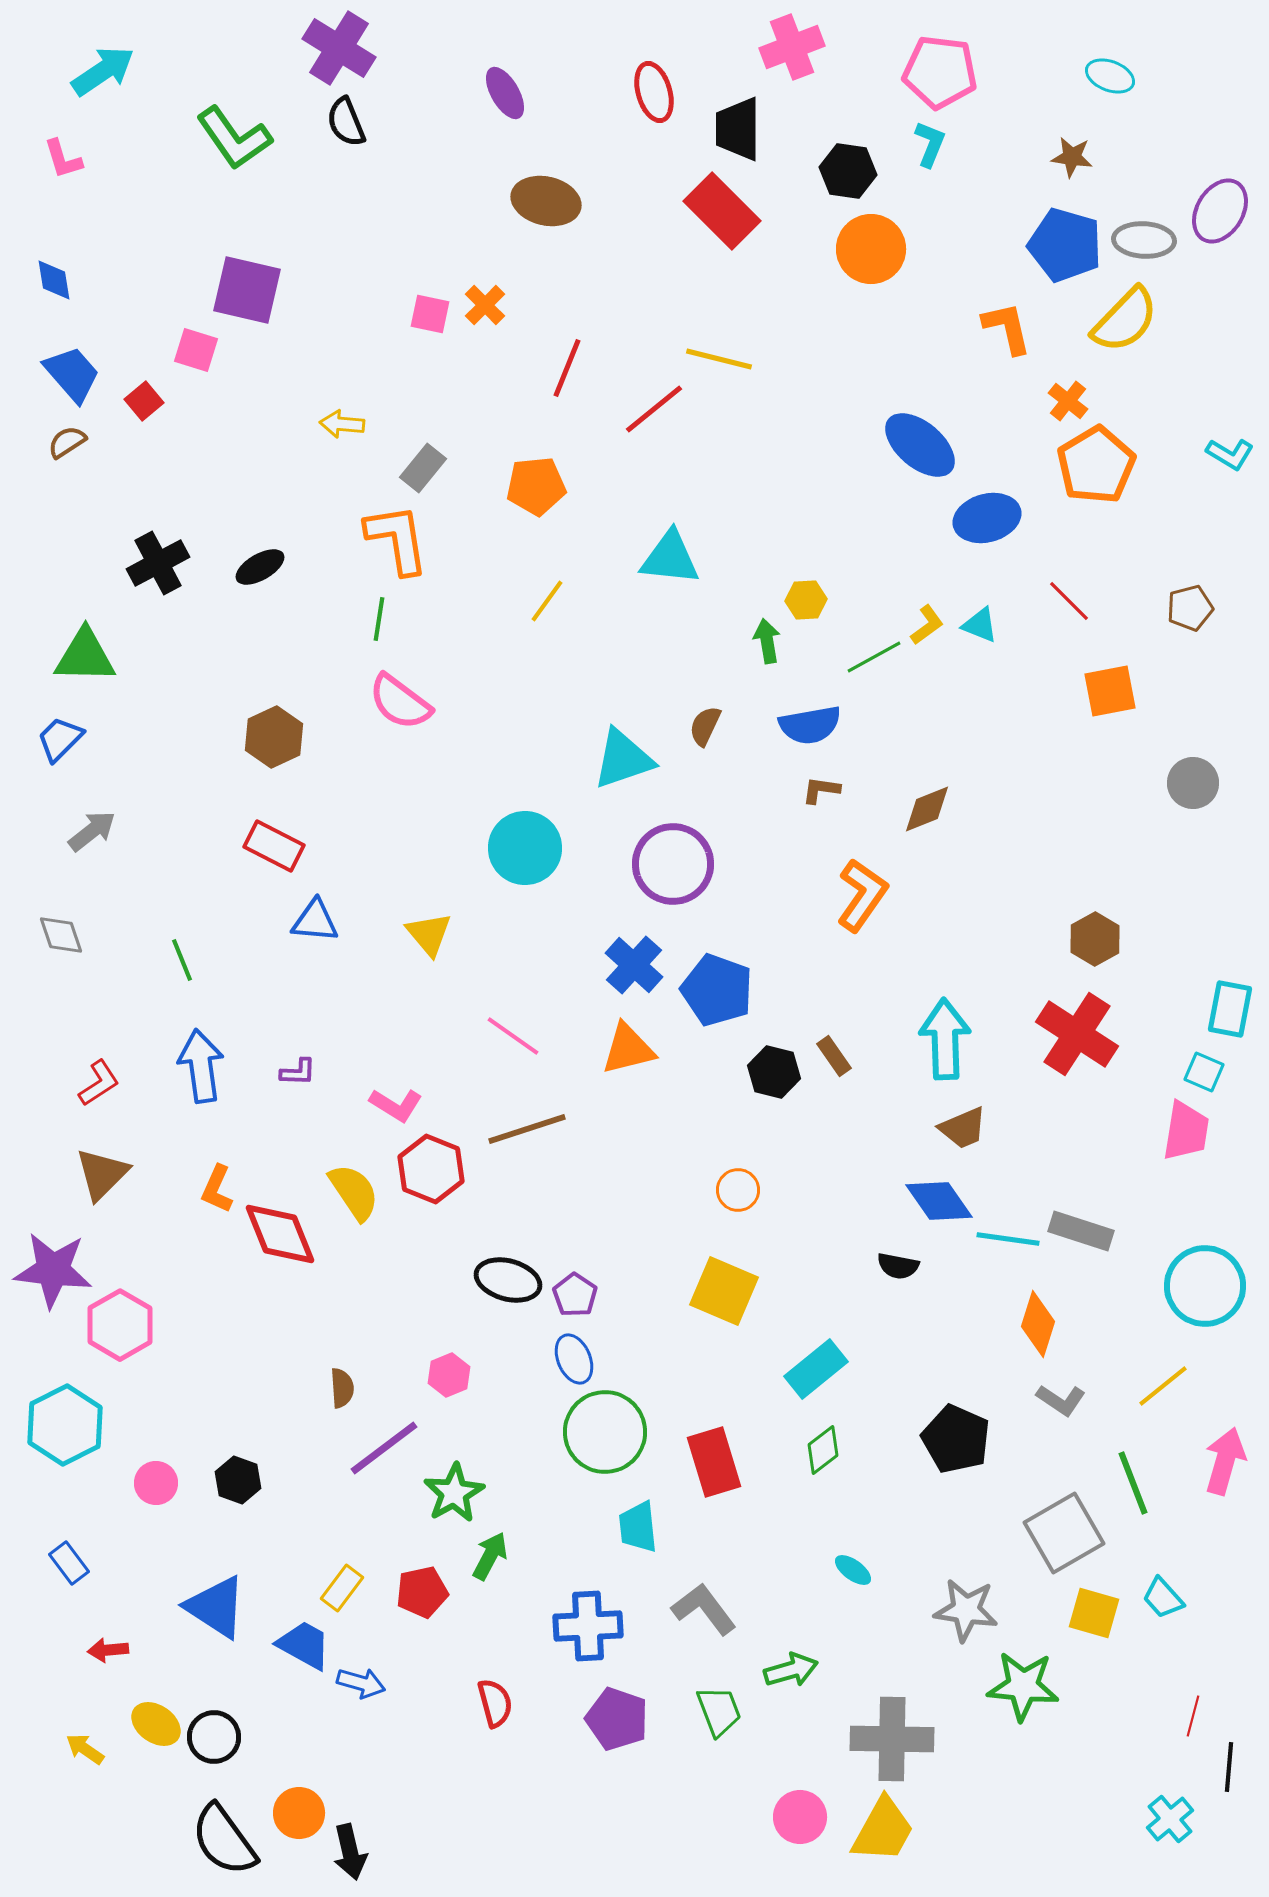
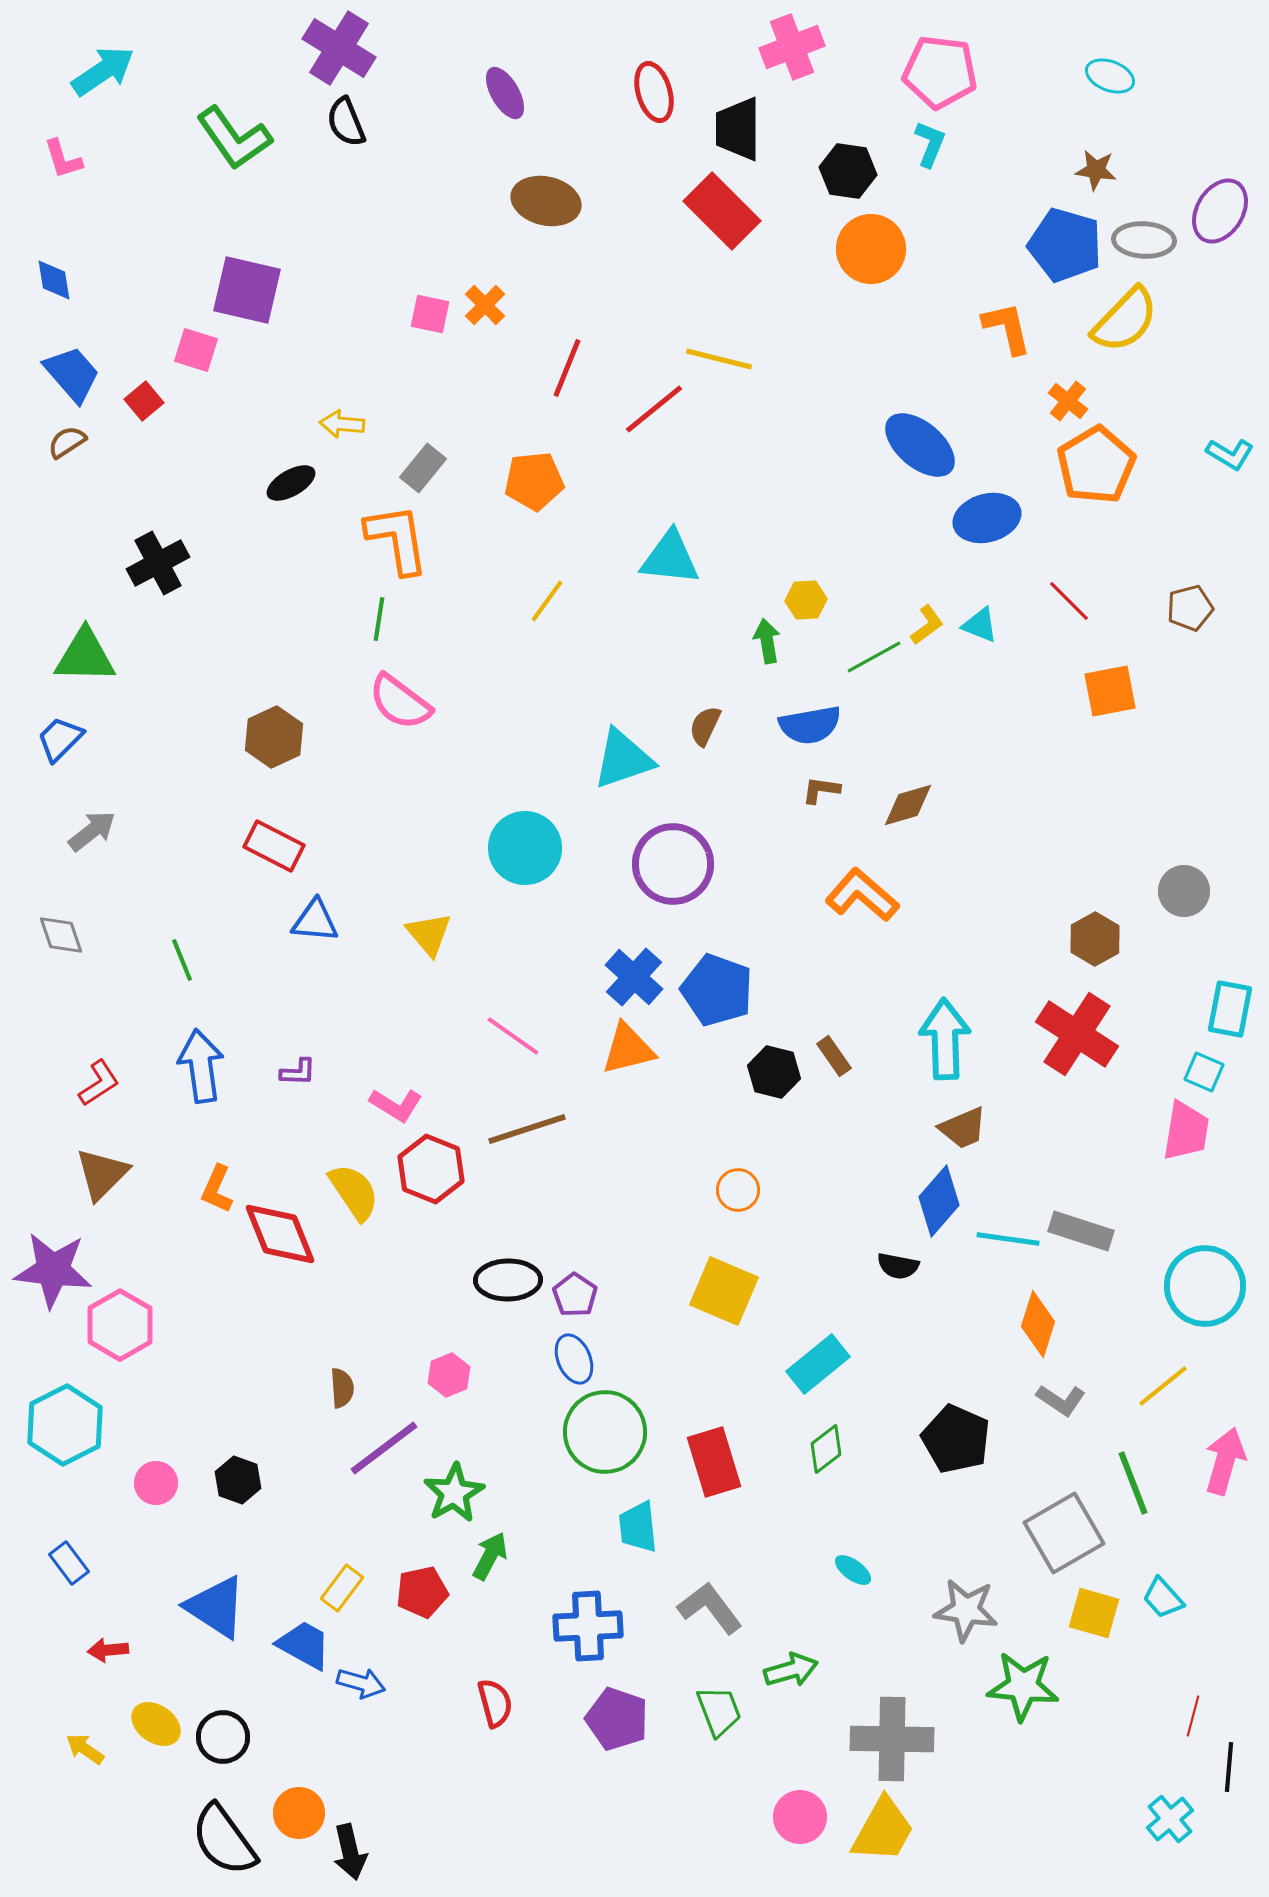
brown star at (1072, 157): moved 24 px right, 13 px down
orange pentagon at (536, 486): moved 2 px left, 5 px up
black ellipse at (260, 567): moved 31 px right, 84 px up
gray circle at (1193, 783): moved 9 px left, 108 px down
brown diamond at (927, 809): moved 19 px left, 4 px up; rotated 6 degrees clockwise
orange L-shape at (862, 895): rotated 84 degrees counterclockwise
blue cross at (634, 965): moved 12 px down
blue diamond at (939, 1201): rotated 76 degrees clockwise
black ellipse at (508, 1280): rotated 16 degrees counterclockwise
cyan rectangle at (816, 1369): moved 2 px right, 5 px up
green diamond at (823, 1450): moved 3 px right, 1 px up
gray L-shape at (704, 1609): moved 6 px right, 1 px up
black circle at (214, 1737): moved 9 px right
